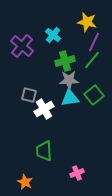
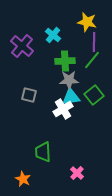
purple line: rotated 24 degrees counterclockwise
green cross: rotated 12 degrees clockwise
cyan triangle: moved 1 px right, 1 px up
white cross: moved 19 px right
green trapezoid: moved 1 px left, 1 px down
pink cross: rotated 24 degrees counterclockwise
orange star: moved 2 px left, 3 px up
